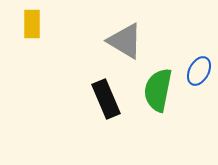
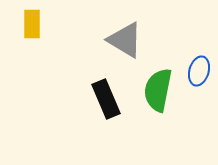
gray triangle: moved 1 px up
blue ellipse: rotated 12 degrees counterclockwise
